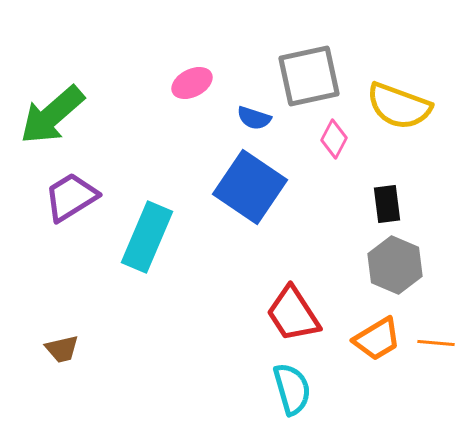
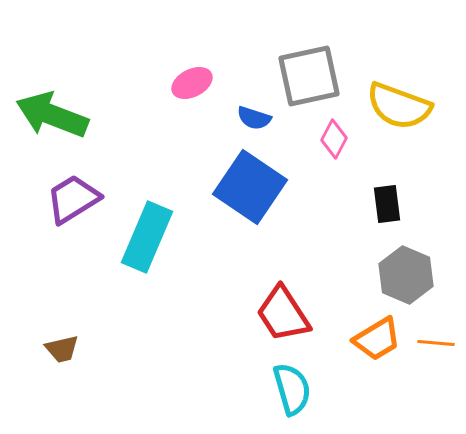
green arrow: rotated 62 degrees clockwise
purple trapezoid: moved 2 px right, 2 px down
gray hexagon: moved 11 px right, 10 px down
red trapezoid: moved 10 px left
